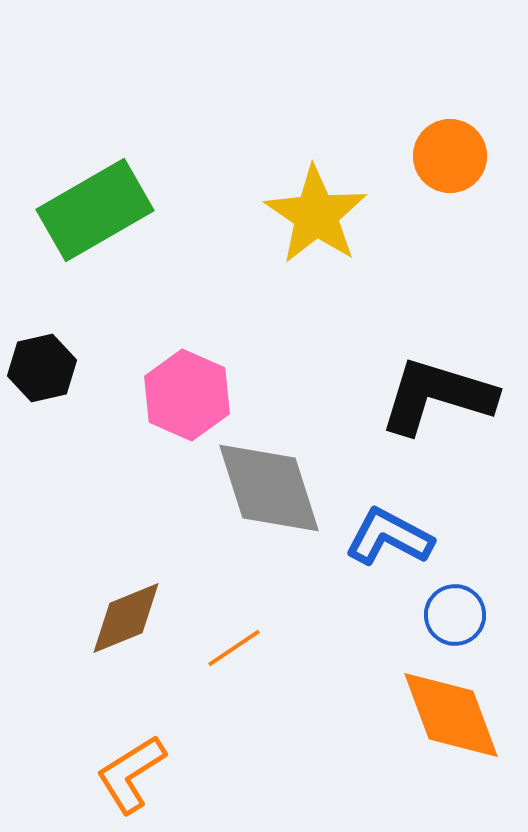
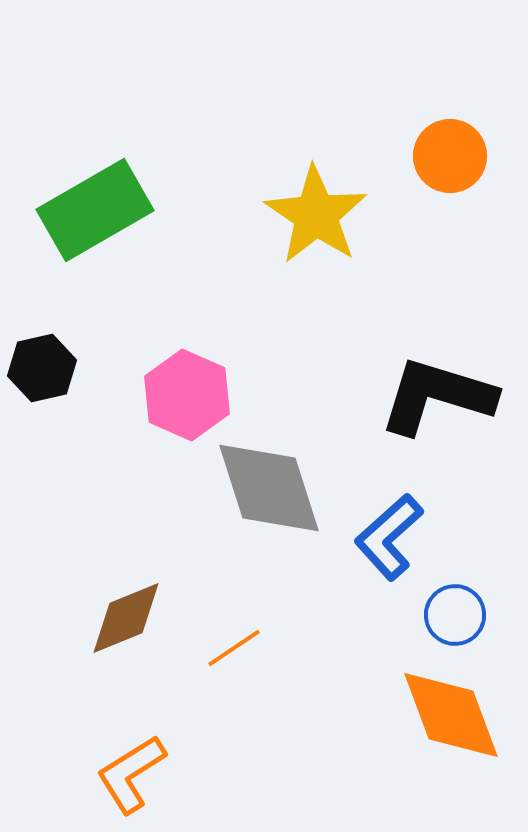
blue L-shape: rotated 70 degrees counterclockwise
